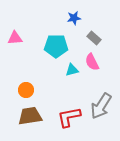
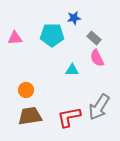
cyan pentagon: moved 4 px left, 11 px up
pink semicircle: moved 5 px right, 4 px up
cyan triangle: rotated 16 degrees clockwise
gray arrow: moved 2 px left, 1 px down
